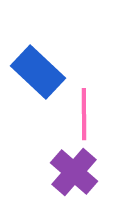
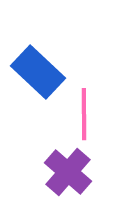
purple cross: moved 6 px left
